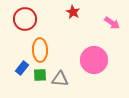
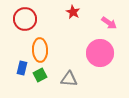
pink arrow: moved 3 px left
pink circle: moved 6 px right, 7 px up
blue rectangle: rotated 24 degrees counterclockwise
green square: rotated 24 degrees counterclockwise
gray triangle: moved 9 px right
